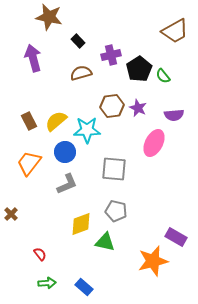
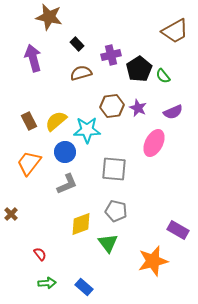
black rectangle: moved 1 px left, 3 px down
purple semicircle: moved 1 px left, 3 px up; rotated 18 degrees counterclockwise
purple rectangle: moved 2 px right, 7 px up
green triangle: moved 3 px right, 1 px down; rotated 40 degrees clockwise
